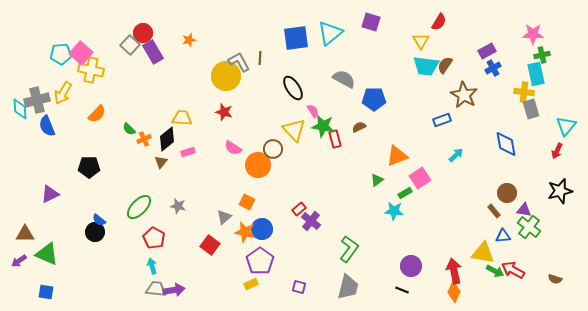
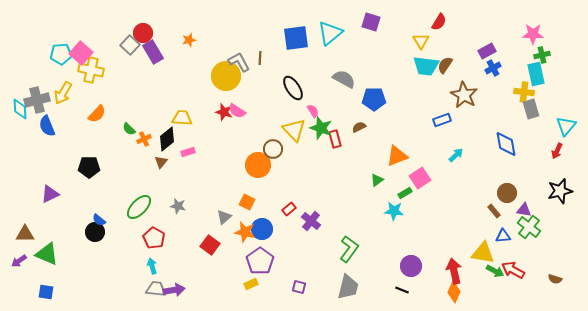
green star at (323, 126): moved 2 px left, 2 px down; rotated 10 degrees clockwise
pink semicircle at (233, 148): moved 4 px right, 37 px up
red rectangle at (299, 209): moved 10 px left
